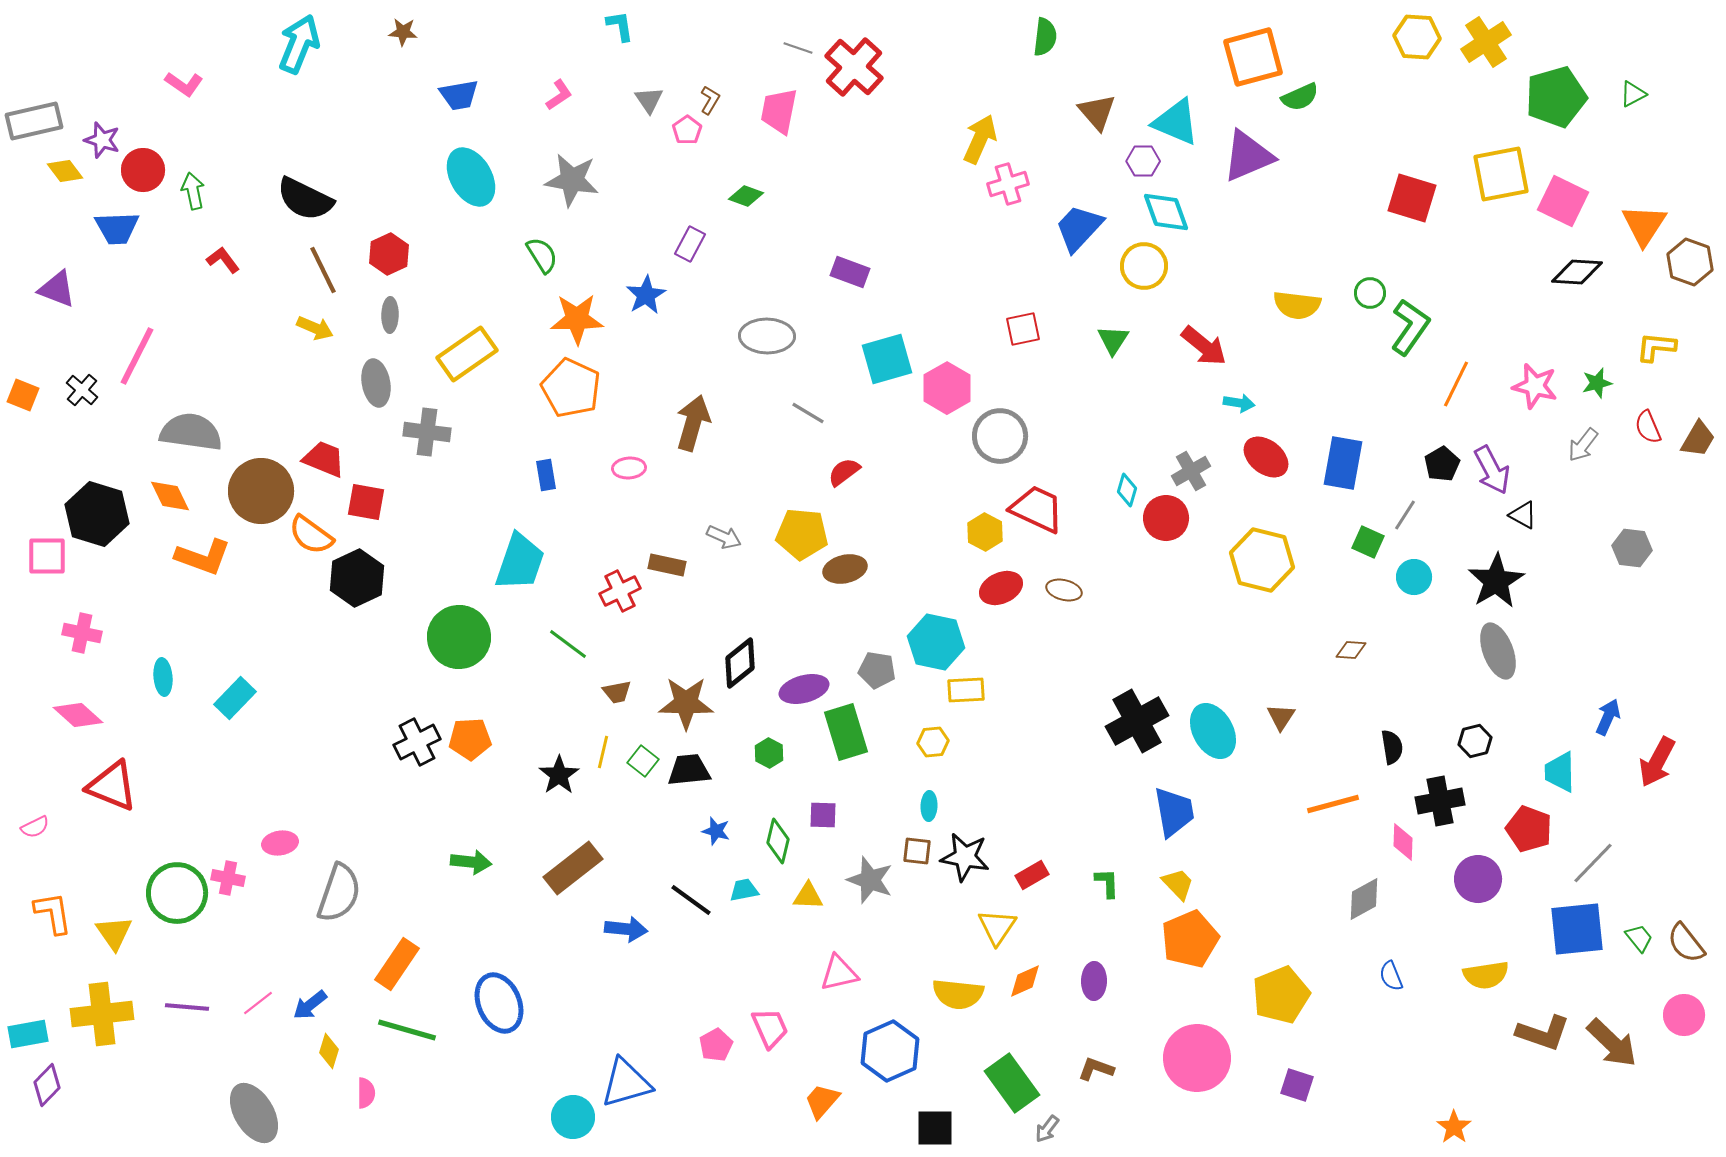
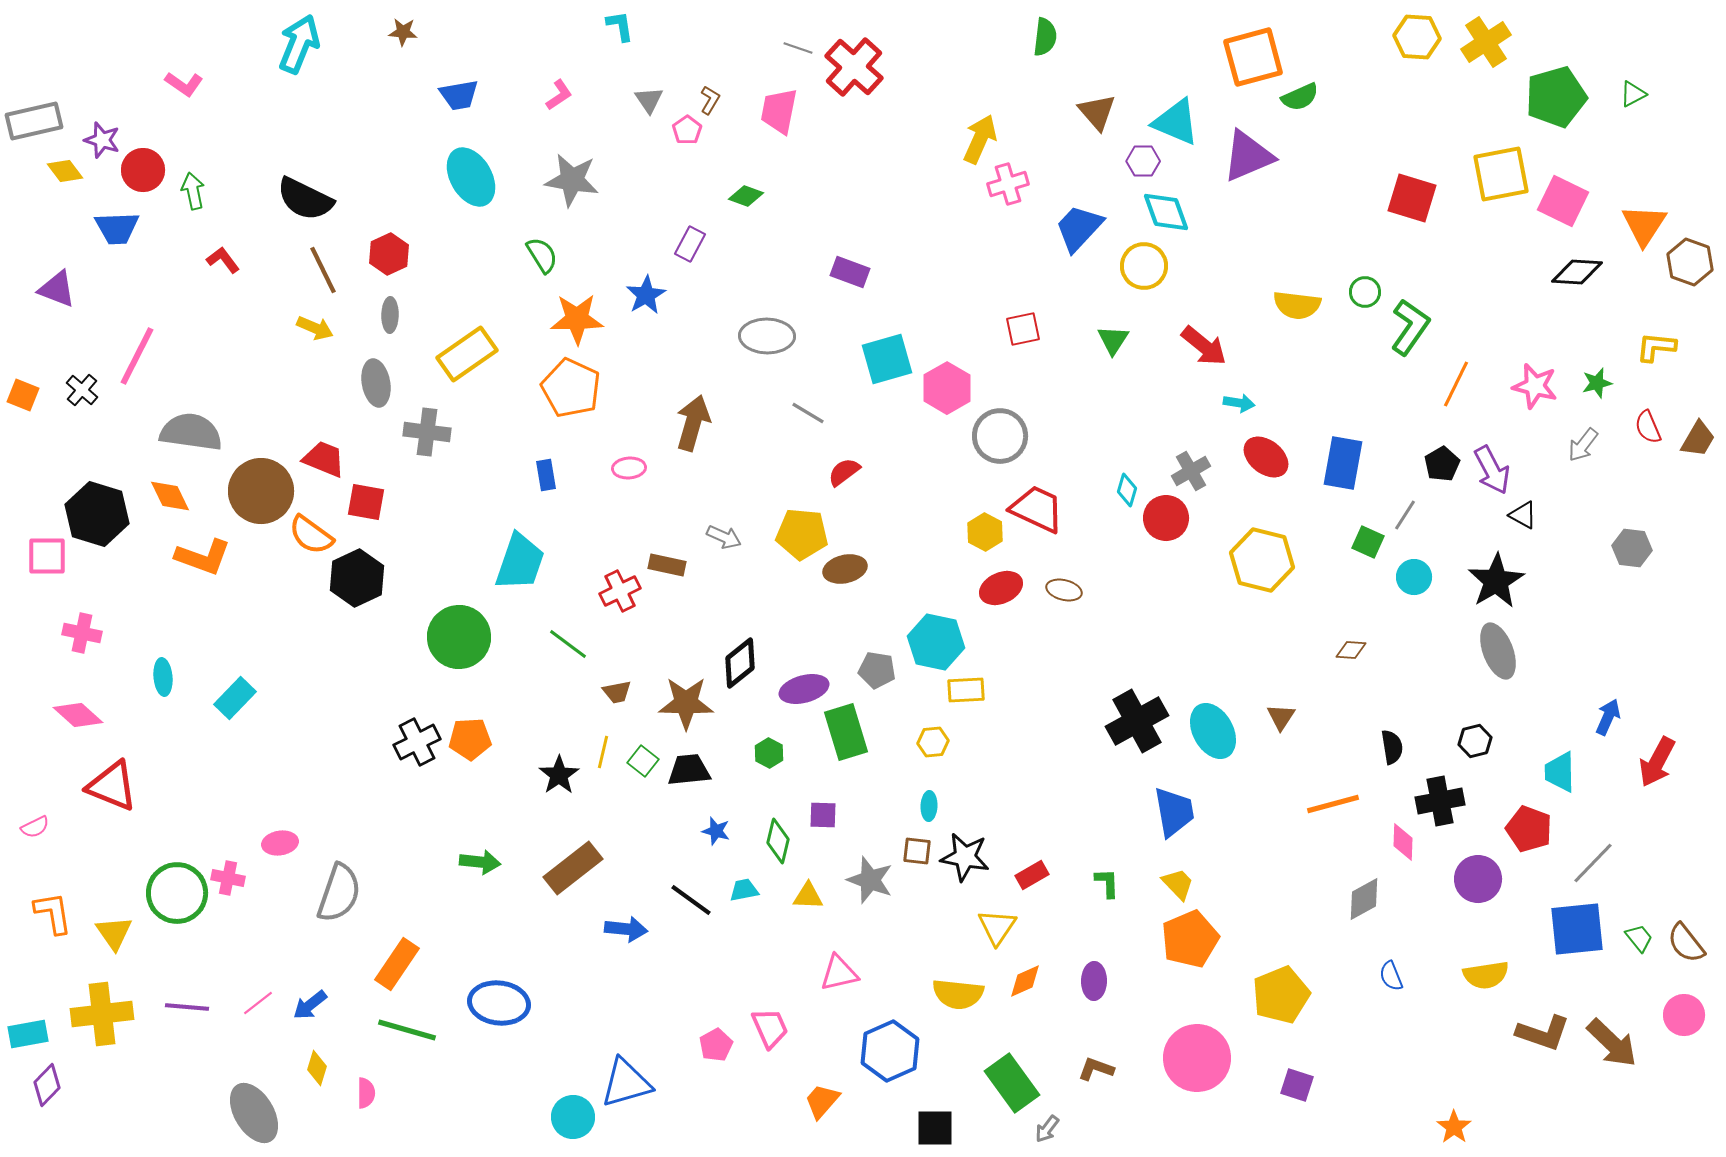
green circle at (1370, 293): moved 5 px left, 1 px up
green arrow at (471, 862): moved 9 px right
blue ellipse at (499, 1003): rotated 60 degrees counterclockwise
yellow diamond at (329, 1051): moved 12 px left, 17 px down
